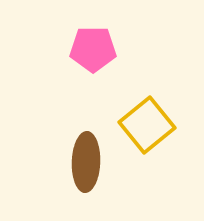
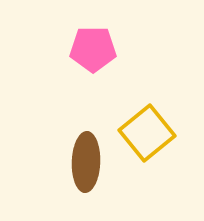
yellow square: moved 8 px down
